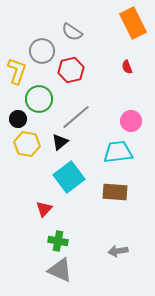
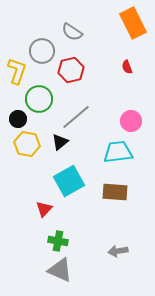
cyan square: moved 4 px down; rotated 8 degrees clockwise
